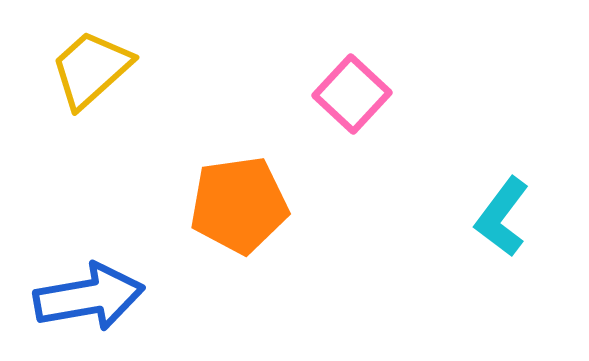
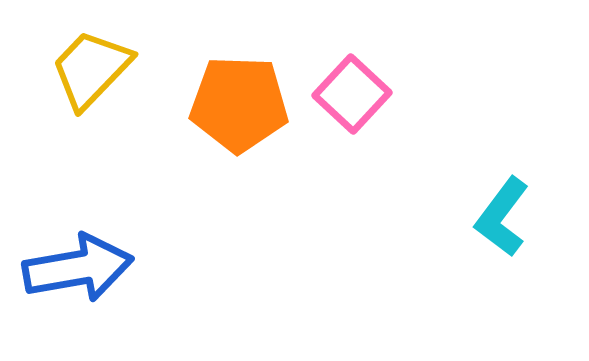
yellow trapezoid: rotated 4 degrees counterclockwise
orange pentagon: moved 101 px up; rotated 10 degrees clockwise
blue arrow: moved 11 px left, 29 px up
